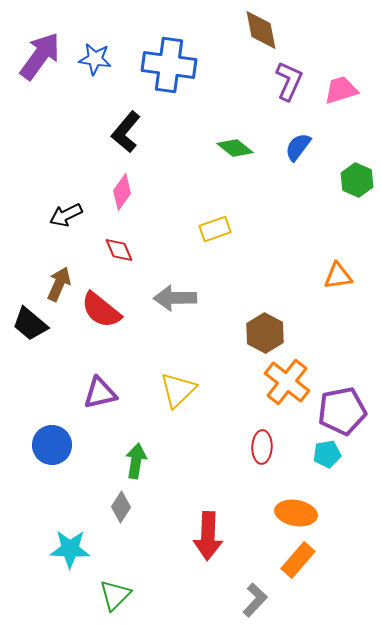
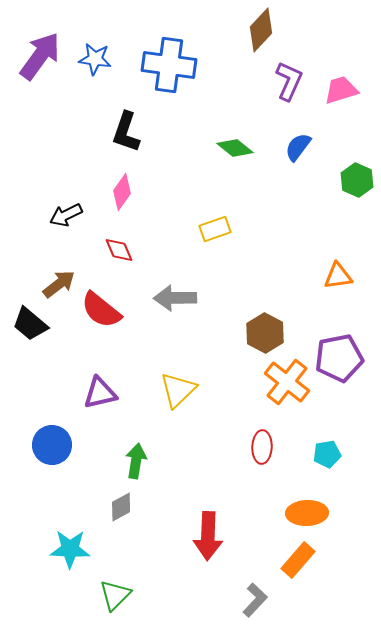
brown diamond: rotated 54 degrees clockwise
black L-shape: rotated 21 degrees counterclockwise
brown arrow: rotated 28 degrees clockwise
purple pentagon: moved 3 px left, 53 px up
gray diamond: rotated 28 degrees clockwise
orange ellipse: moved 11 px right; rotated 12 degrees counterclockwise
